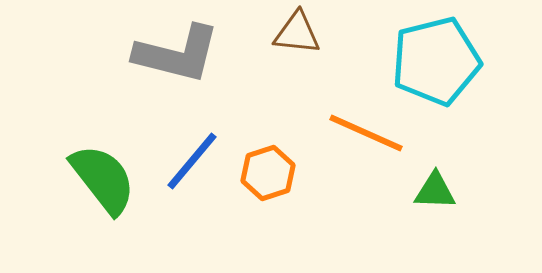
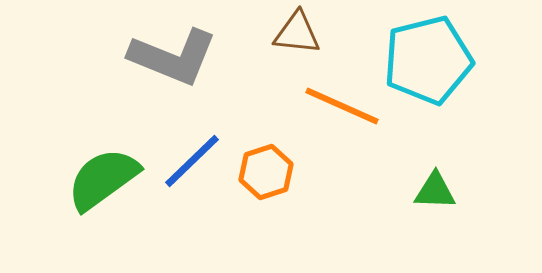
gray L-shape: moved 4 px left, 3 px down; rotated 8 degrees clockwise
cyan pentagon: moved 8 px left, 1 px up
orange line: moved 24 px left, 27 px up
blue line: rotated 6 degrees clockwise
orange hexagon: moved 2 px left, 1 px up
green semicircle: rotated 88 degrees counterclockwise
